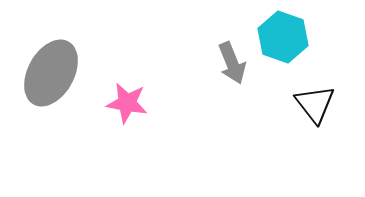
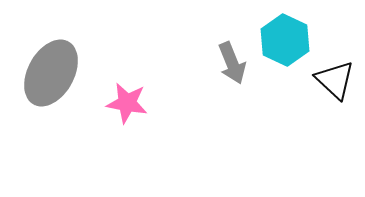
cyan hexagon: moved 2 px right, 3 px down; rotated 6 degrees clockwise
black triangle: moved 20 px right, 24 px up; rotated 9 degrees counterclockwise
